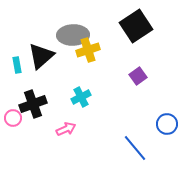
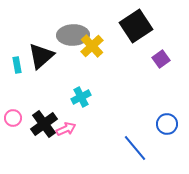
yellow cross: moved 4 px right, 4 px up; rotated 25 degrees counterclockwise
purple square: moved 23 px right, 17 px up
black cross: moved 11 px right, 20 px down; rotated 16 degrees counterclockwise
